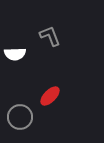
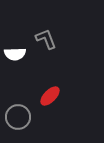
gray L-shape: moved 4 px left, 3 px down
gray circle: moved 2 px left
